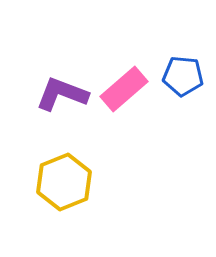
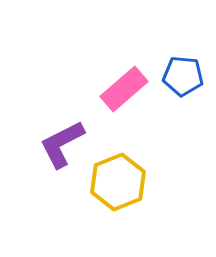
purple L-shape: moved 50 px down; rotated 48 degrees counterclockwise
yellow hexagon: moved 54 px right
